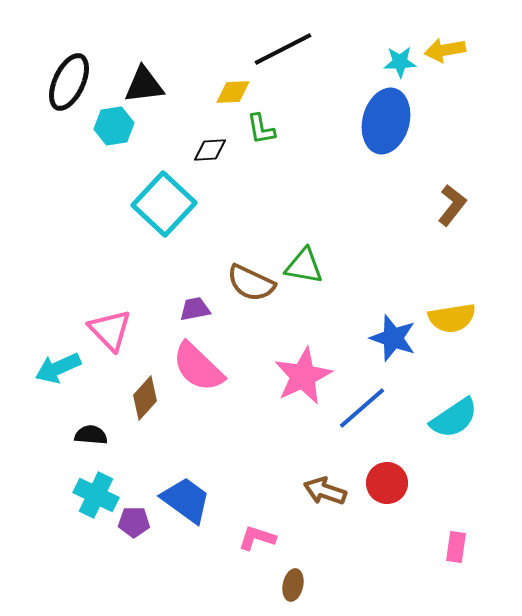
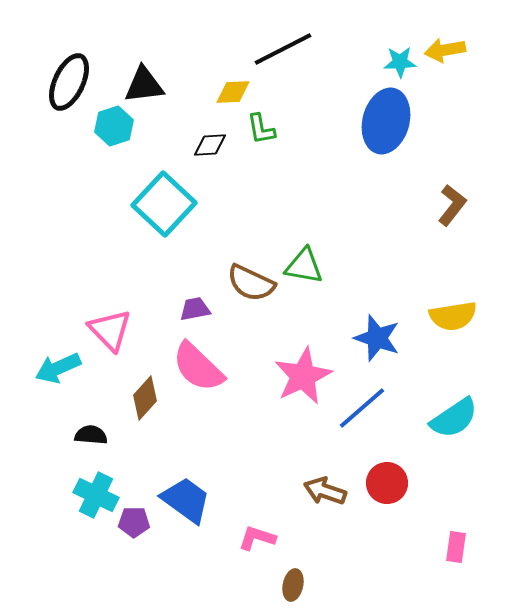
cyan hexagon: rotated 9 degrees counterclockwise
black diamond: moved 5 px up
yellow semicircle: moved 1 px right, 2 px up
blue star: moved 16 px left
